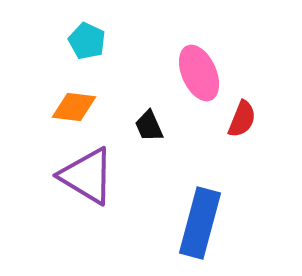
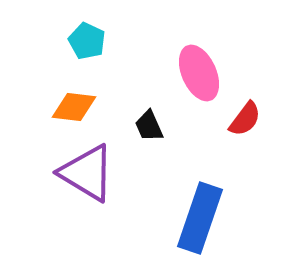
red semicircle: moved 3 px right; rotated 15 degrees clockwise
purple triangle: moved 3 px up
blue rectangle: moved 5 px up; rotated 4 degrees clockwise
